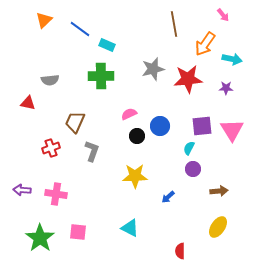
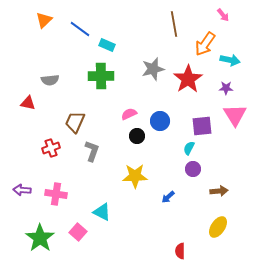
cyan arrow: moved 2 px left, 1 px down
red star: rotated 28 degrees counterclockwise
blue circle: moved 5 px up
pink triangle: moved 3 px right, 15 px up
cyan triangle: moved 28 px left, 16 px up
pink square: rotated 36 degrees clockwise
